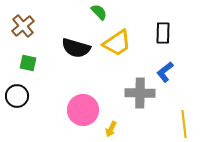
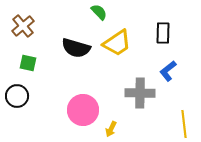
blue L-shape: moved 3 px right, 1 px up
